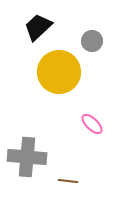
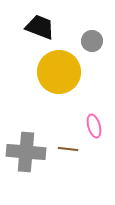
black trapezoid: moved 2 px right; rotated 64 degrees clockwise
pink ellipse: moved 2 px right, 2 px down; rotated 30 degrees clockwise
gray cross: moved 1 px left, 5 px up
brown line: moved 32 px up
